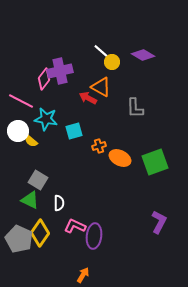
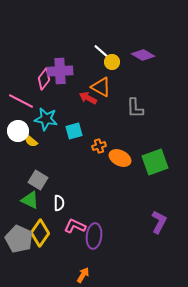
purple cross: rotated 10 degrees clockwise
